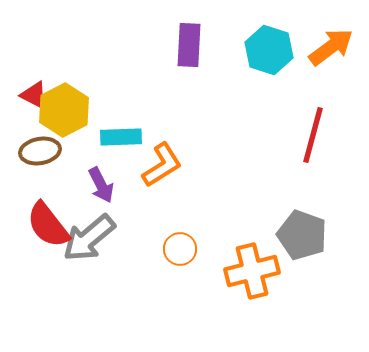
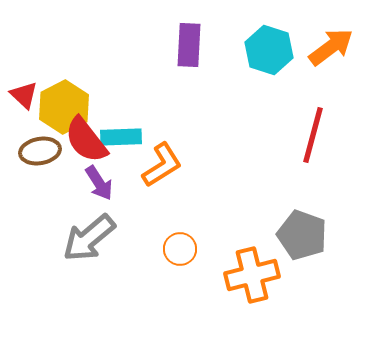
red triangle: moved 10 px left; rotated 16 degrees clockwise
yellow hexagon: moved 3 px up
purple arrow: moved 2 px left, 2 px up; rotated 6 degrees counterclockwise
red semicircle: moved 38 px right, 85 px up
orange cross: moved 4 px down
